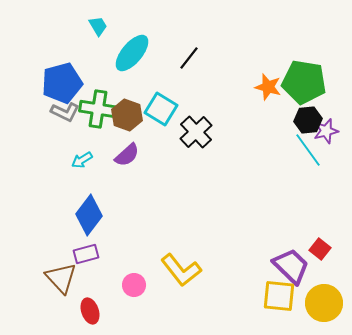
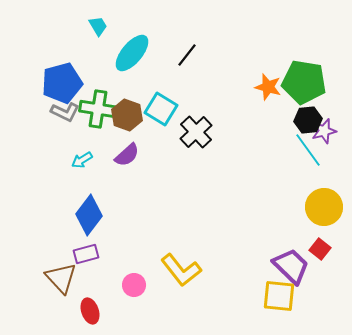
black line: moved 2 px left, 3 px up
purple star: moved 2 px left
yellow circle: moved 96 px up
